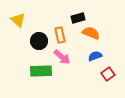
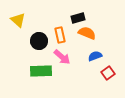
orange semicircle: moved 4 px left
red square: moved 1 px up
